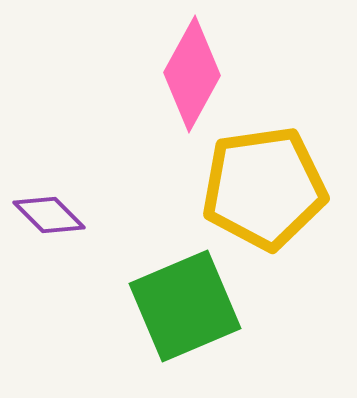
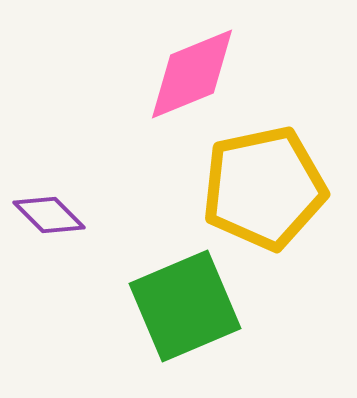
pink diamond: rotated 39 degrees clockwise
yellow pentagon: rotated 4 degrees counterclockwise
